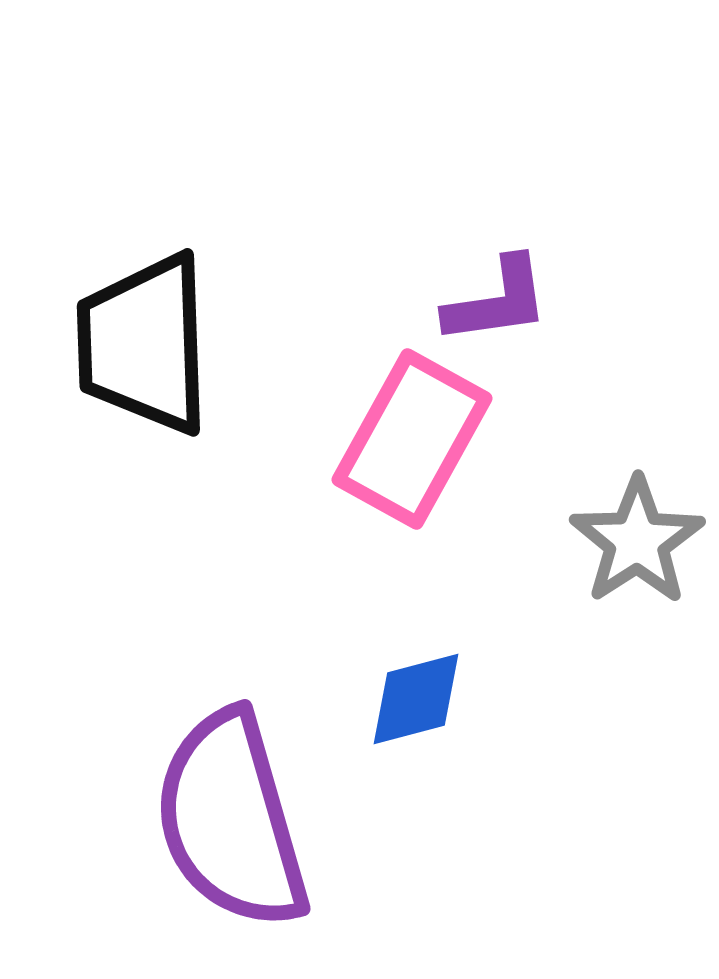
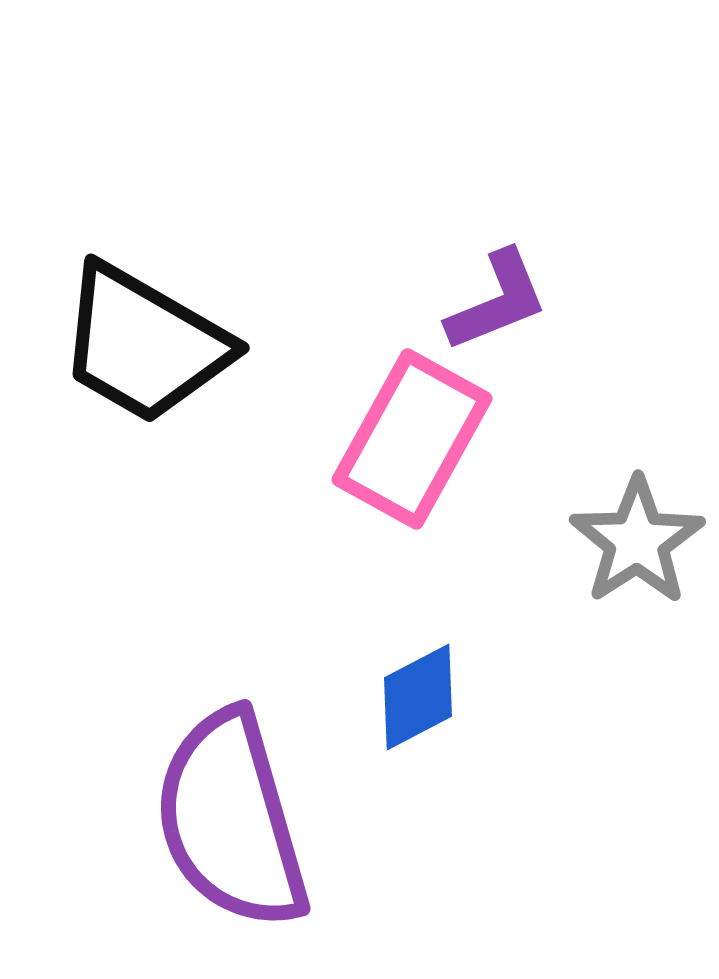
purple L-shape: rotated 14 degrees counterclockwise
black trapezoid: rotated 58 degrees counterclockwise
blue diamond: moved 2 px right, 2 px up; rotated 13 degrees counterclockwise
